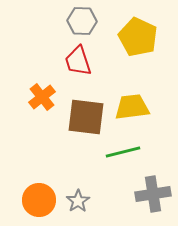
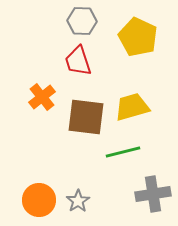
yellow trapezoid: rotated 9 degrees counterclockwise
